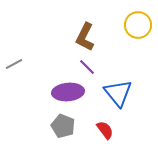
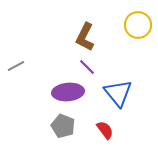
gray line: moved 2 px right, 2 px down
